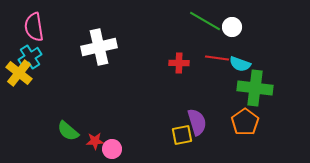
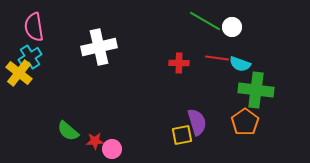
green cross: moved 1 px right, 2 px down
